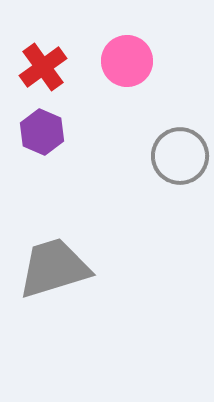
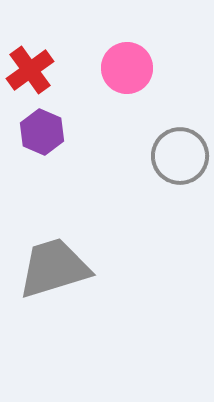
pink circle: moved 7 px down
red cross: moved 13 px left, 3 px down
